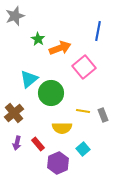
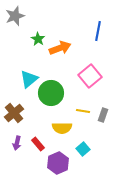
pink square: moved 6 px right, 9 px down
gray rectangle: rotated 40 degrees clockwise
